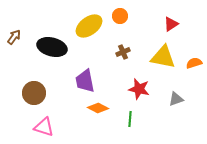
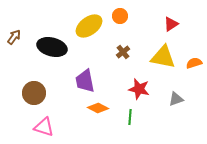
brown cross: rotated 16 degrees counterclockwise
green line: moved 2 px up
